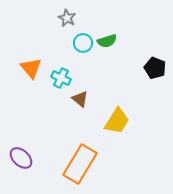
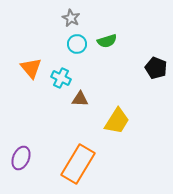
gray star: moved 4 px right
cyan circle: moved 6 px left, 1 px down
black pentagon: moved 1 px right
brown triangle: rotated 36 degrees counterclockwise
purple ellipse: rotated 70 degrees clockwise
orange rectangle: moved 2 px left
